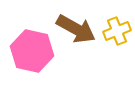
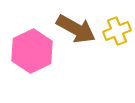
pink hexagon: rotated 21 degrees clockwise
